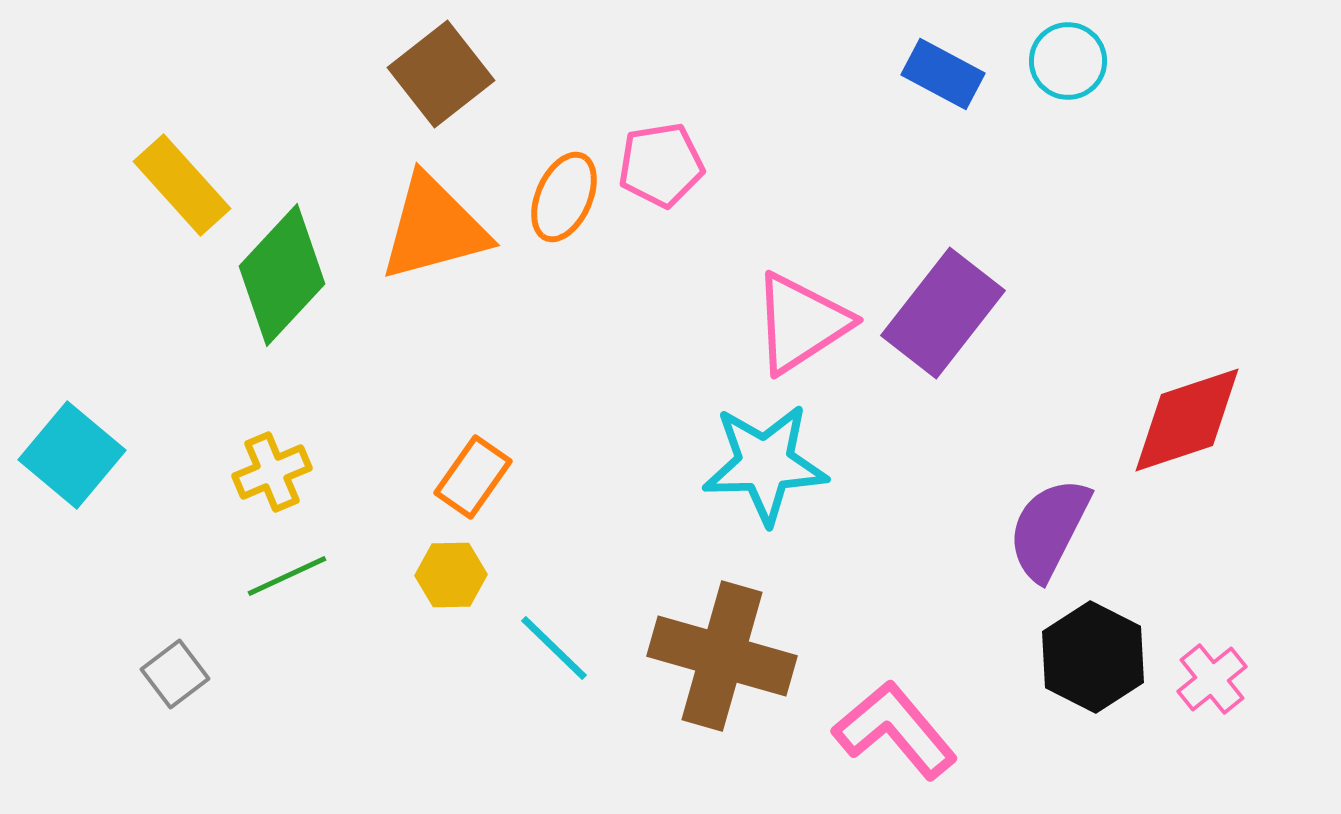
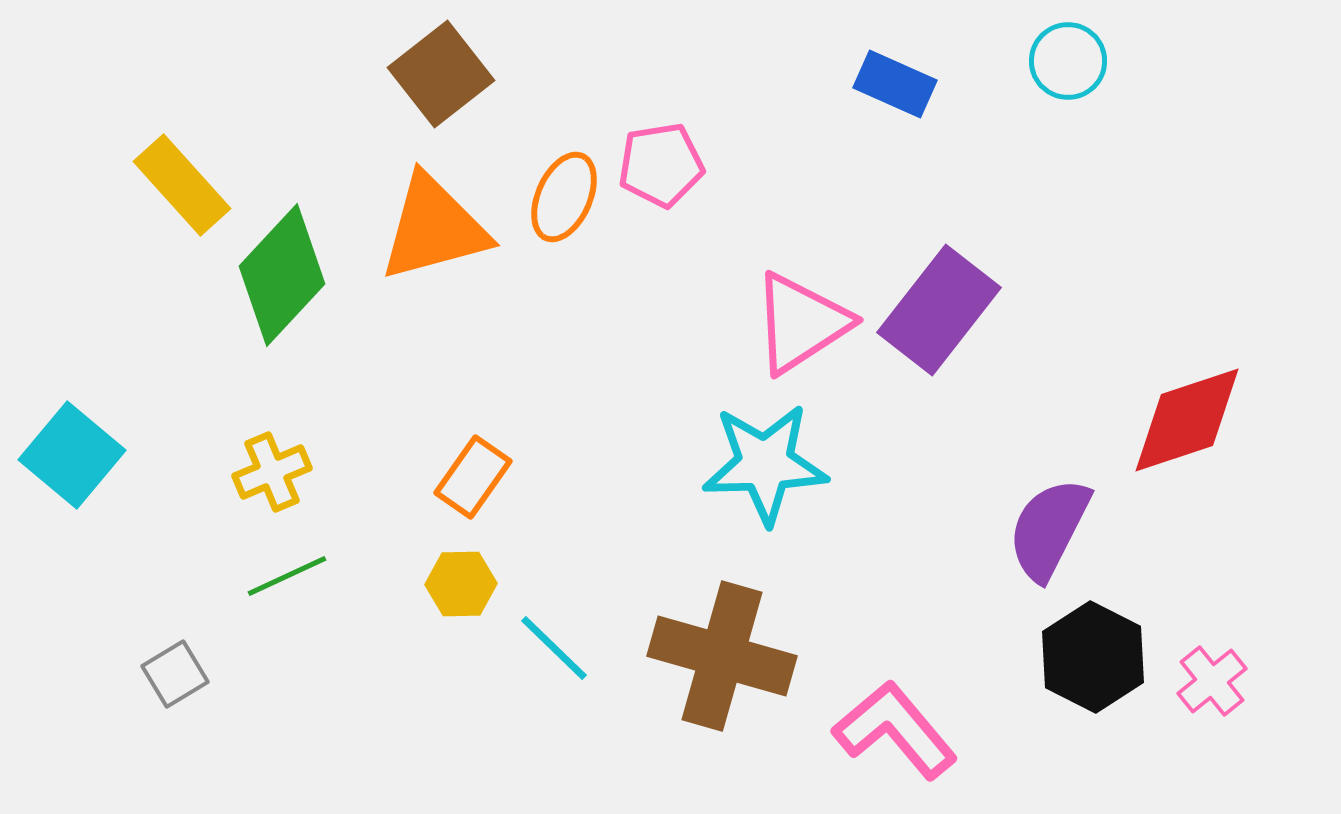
blue rectangle: moved 48 px left, 10 px down; rotated 4 degrees counterclockwise
purple rectangle: moved 4 px left, 3 px up
yellow hexagon: moved 10 px right, 9 px down
gray square: rotated 6 degrees clockwise
pink cross: moved 2 px down
